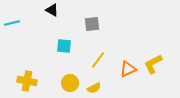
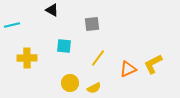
cyan line: moved 2 px down
yellow line: moved 2 px up
yellow cross: moved 23 px up; rotated 12 degrees counterclockwise
